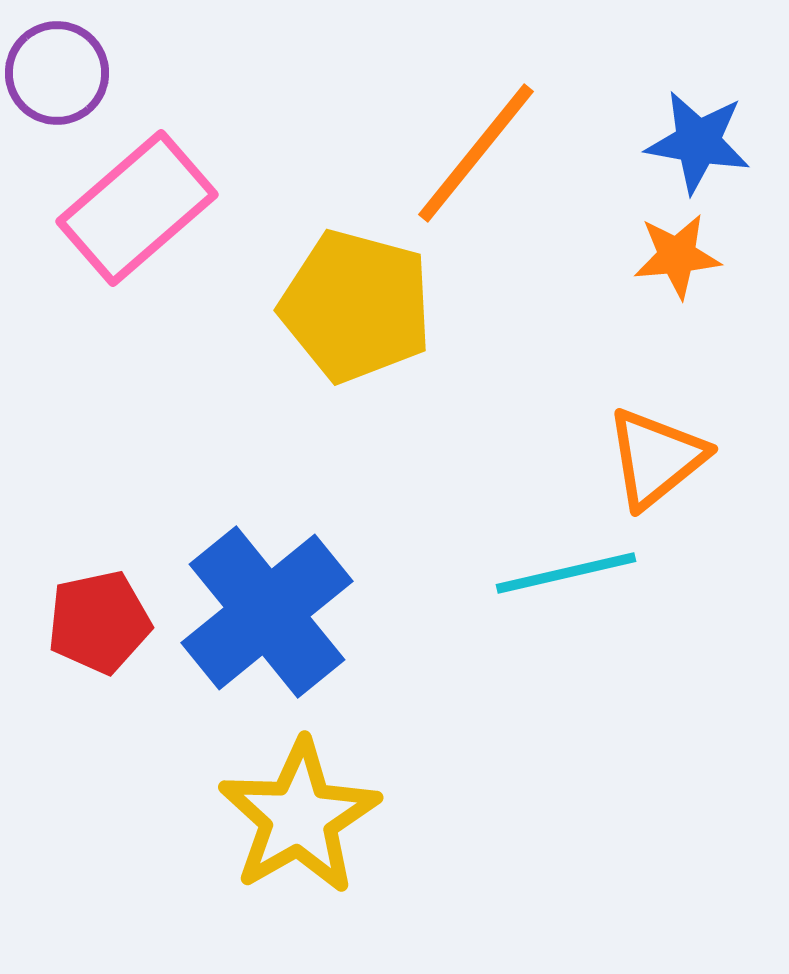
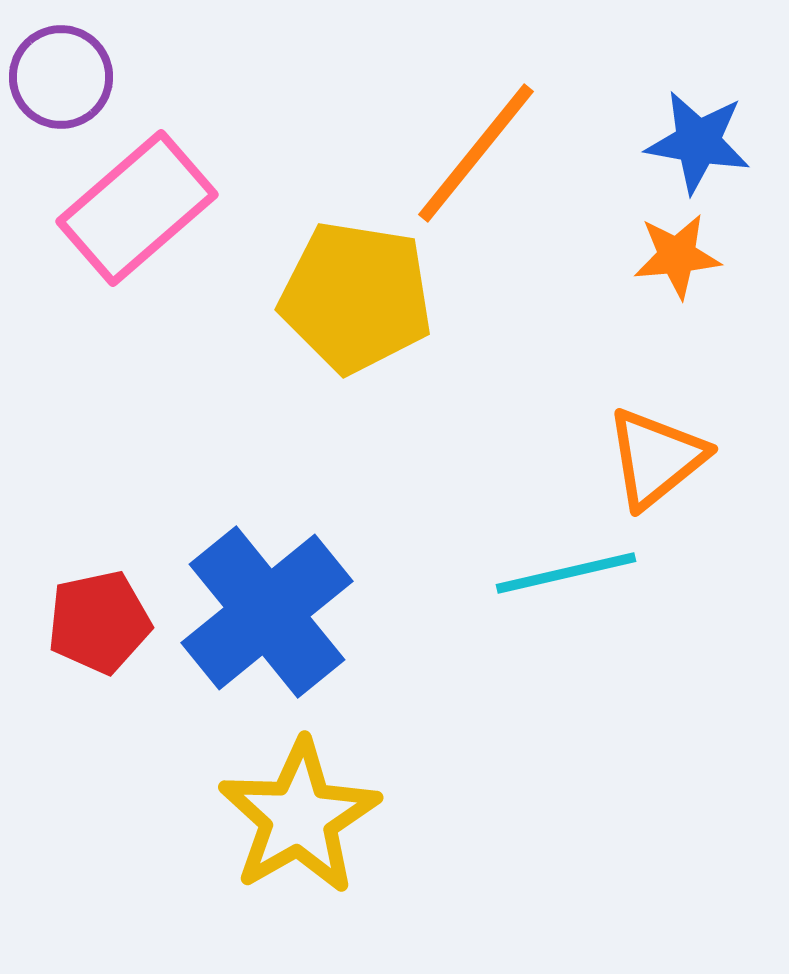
purple circle: moved 4 px right, 4 px down
yellow pentagon: moved 9 px up; rotated 6 degrees counterclockwise
